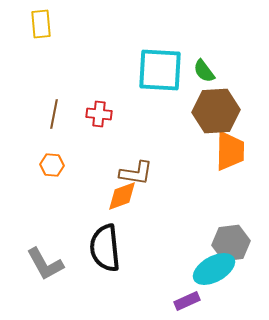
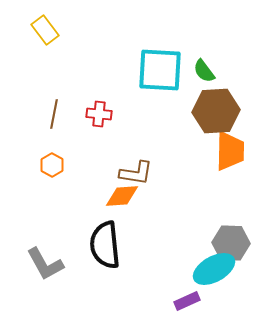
yellow rectangle: moved 4 px right, 6 px down; rotated 32 degrees counterclockwise
orange hexagon: rotated 25 degrees clockwise
orange diamond: rotated 16 degrees clockwise
gray hexagon: rotated 9 degrees clockwise
black semicircle: moved 3 px up
